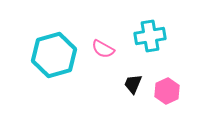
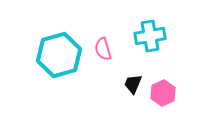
pink semicircle: rotated 45 degrees clockwise
cyan hexagon: moved 5 px right
pink hexagon: moved 4 px left, 2 px down
